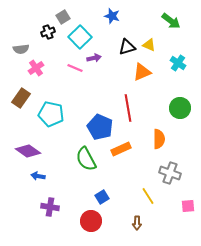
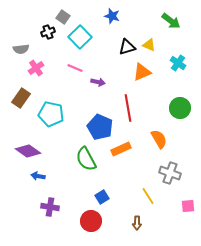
gray square: rotated 24 degrees counterclockwise
purple arrow: moved 4 px right, 24 px down; rotated 24 degrees clockwise
orange semicircle: rotated 30 degrees counterclockwise
